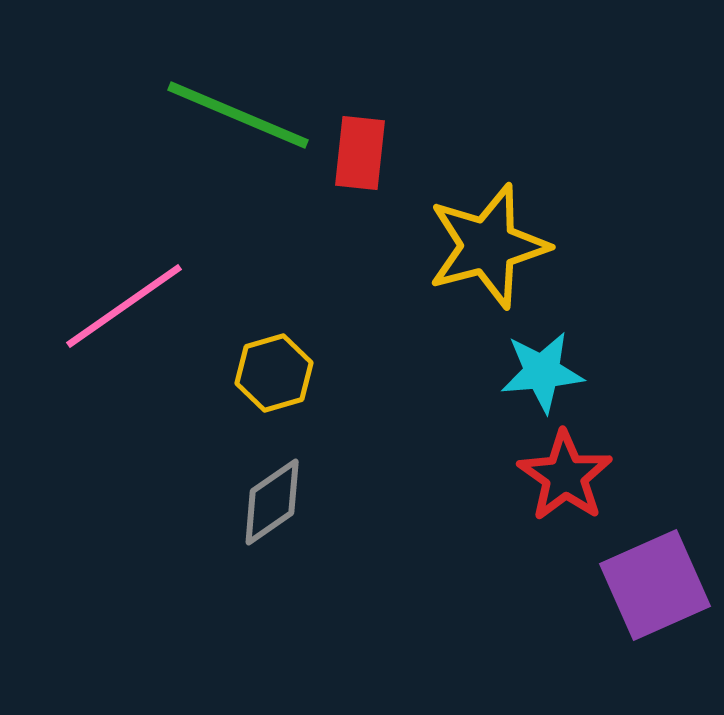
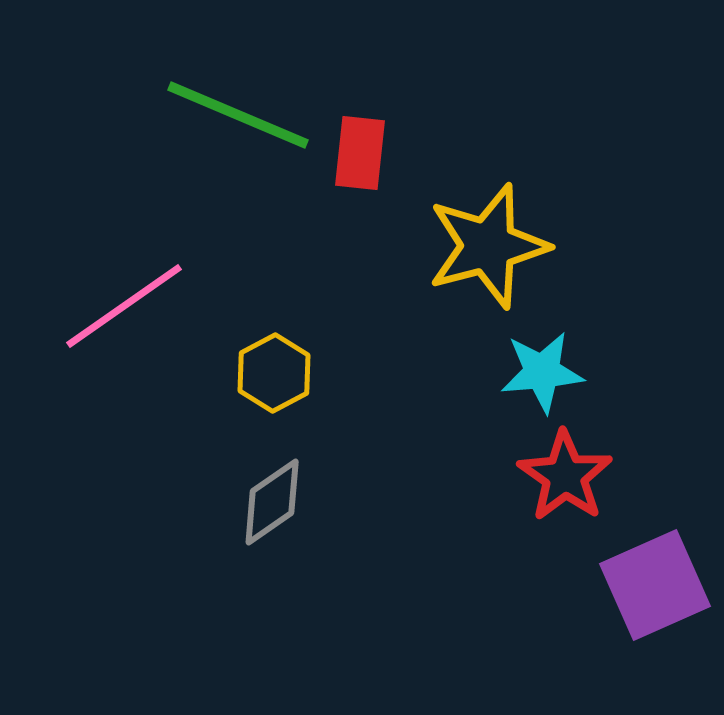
yellow hexagon: rotated 12 degrees counterclockwise
